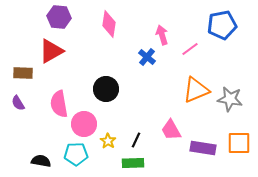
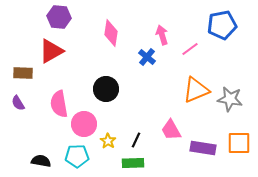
pink diamond: moved 2 px right, 9 px down
cyan pentagon: moved 1 px right, 2 px down
